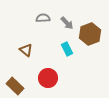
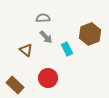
gray arrow: moved 21 px left, 14 px down
brown rectangle: moved 1 px up
